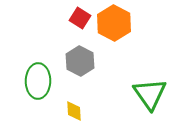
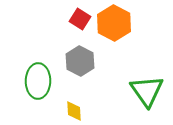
red square: moved 1 px down
green triangle: moved 3 px left, 3 px up
